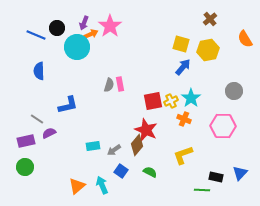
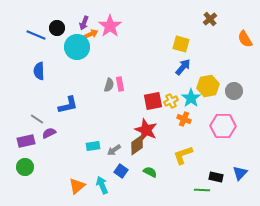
yellow hexagon: moved 36 px down
brown diamond: rotated 15 degrees clockwise
